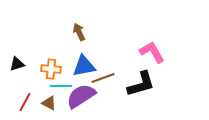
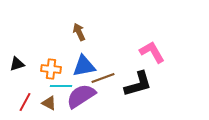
black L-shape: moved 3 px left
